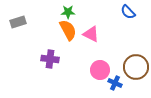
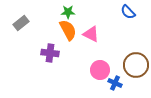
gray rectangle: moved 3 px right, 1 px down; rotated 21 degrees counterclockwise
purple cross: moved 6 px up
brown circle: moved 2 px up
